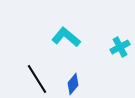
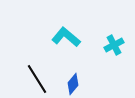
cyan cross: moved 6 px left, 2 px up
